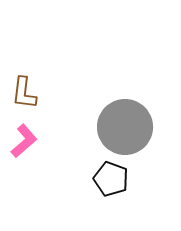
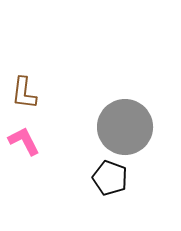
pink L-shape: rotated 76 degrees counterclockwise
black pentagon: moved 1 px left, 1 px up
